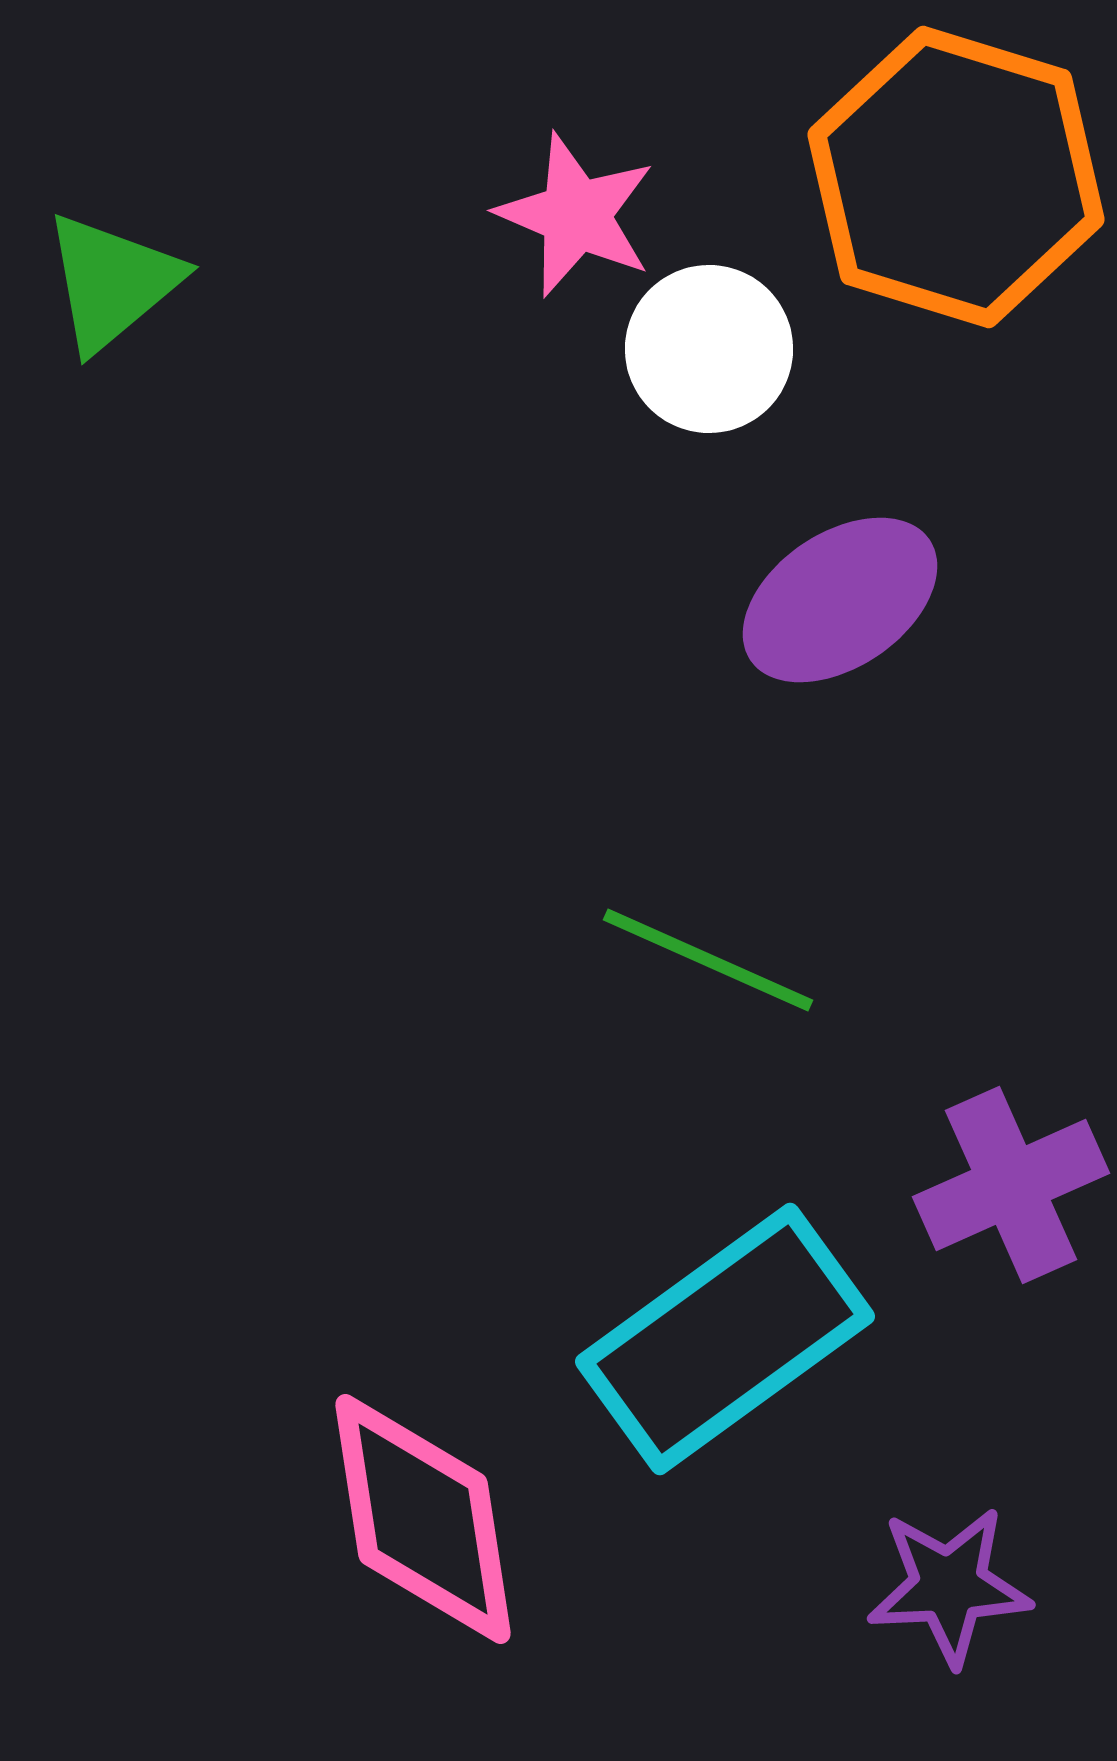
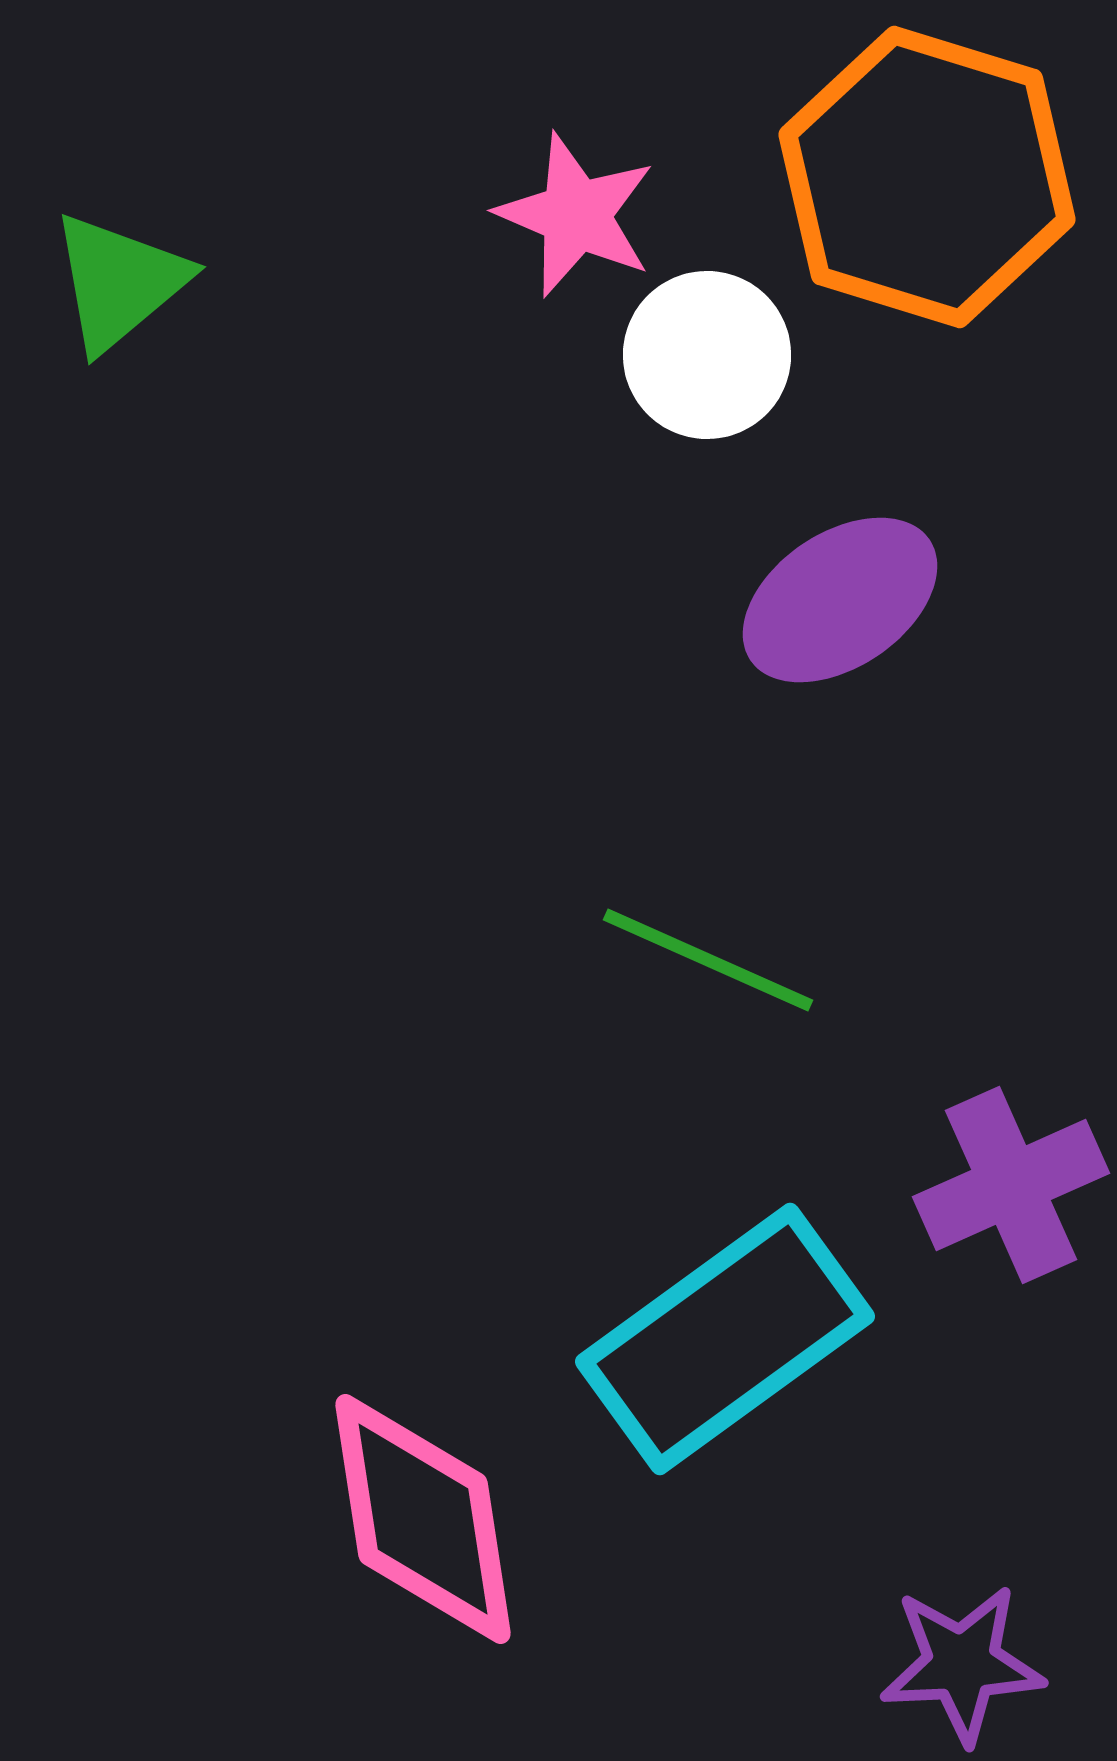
orange hexagon: moved 29 px left
green triangle: moved 7 px right
white circle: moved 2 px left, 6 px down
purple star: moved 13 px right, 78 px down
